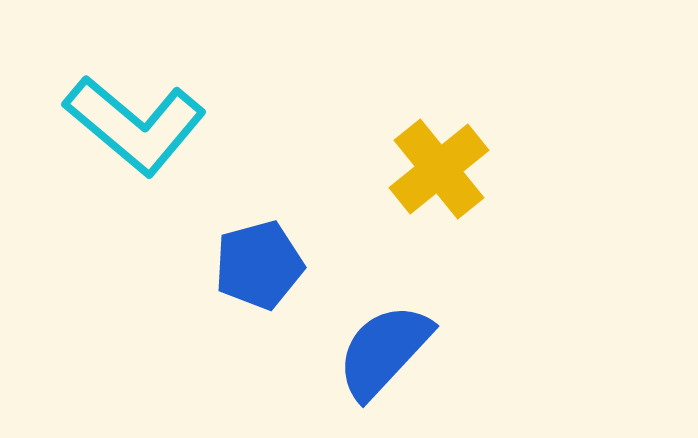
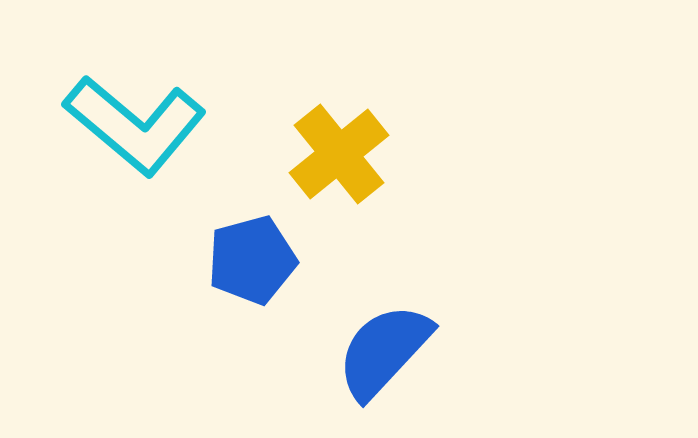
yellow cross: moved 100 px left, 15 px up
blue pentagon: moved 7 px left, 5 px up
